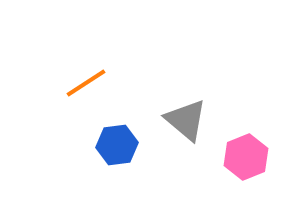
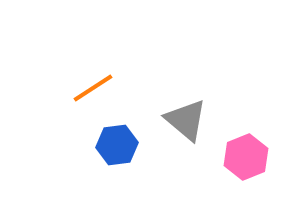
orange line: moved 7 px right, 5 px down
